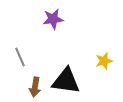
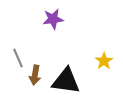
gray line: moved 2 px left, 1 px down
yellow star: rotated 18 degrees counterclockwise
brown arrow: moved 12 px up
